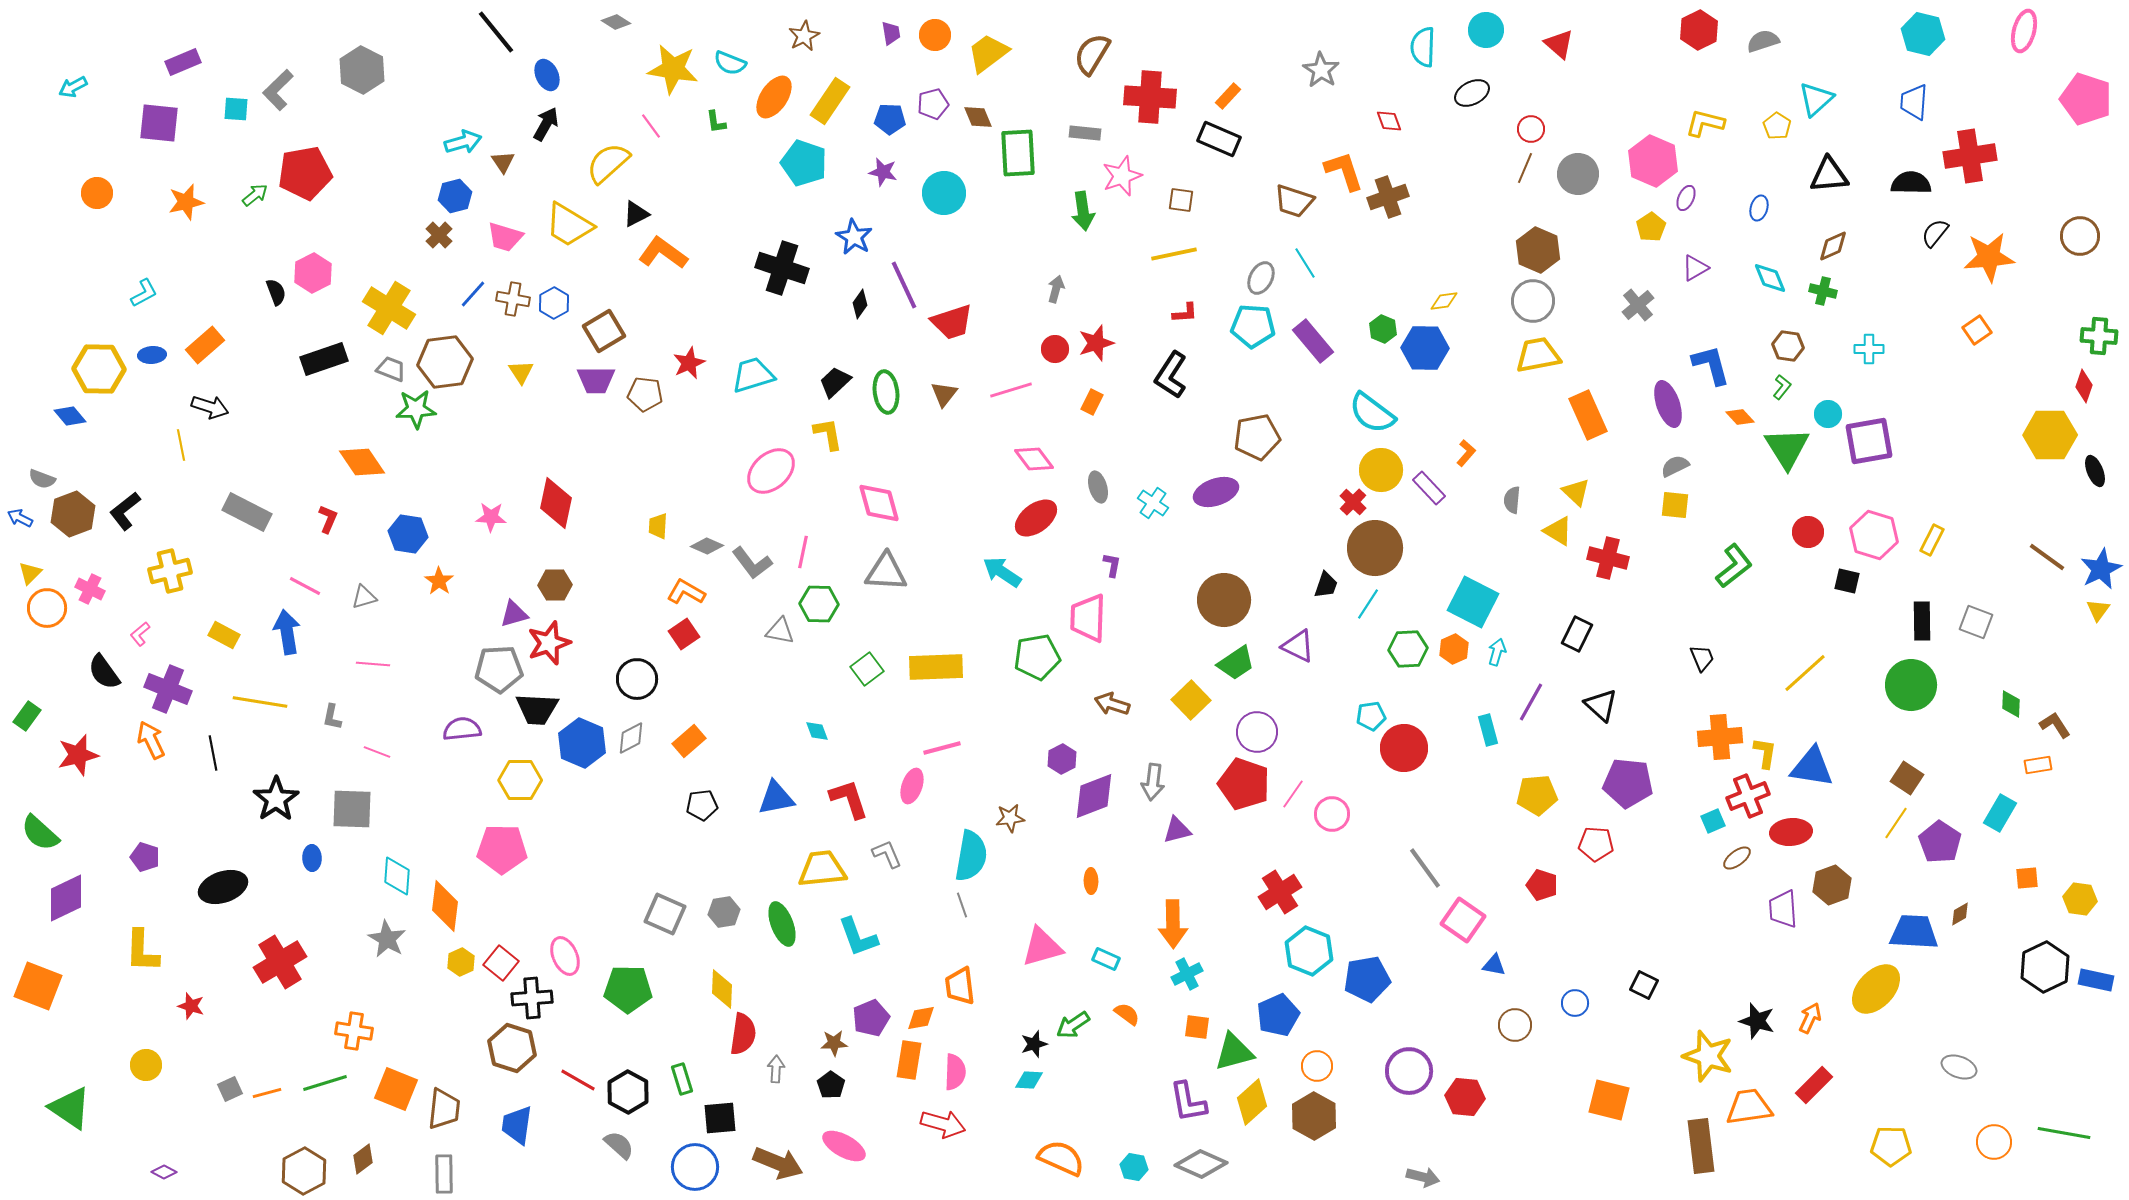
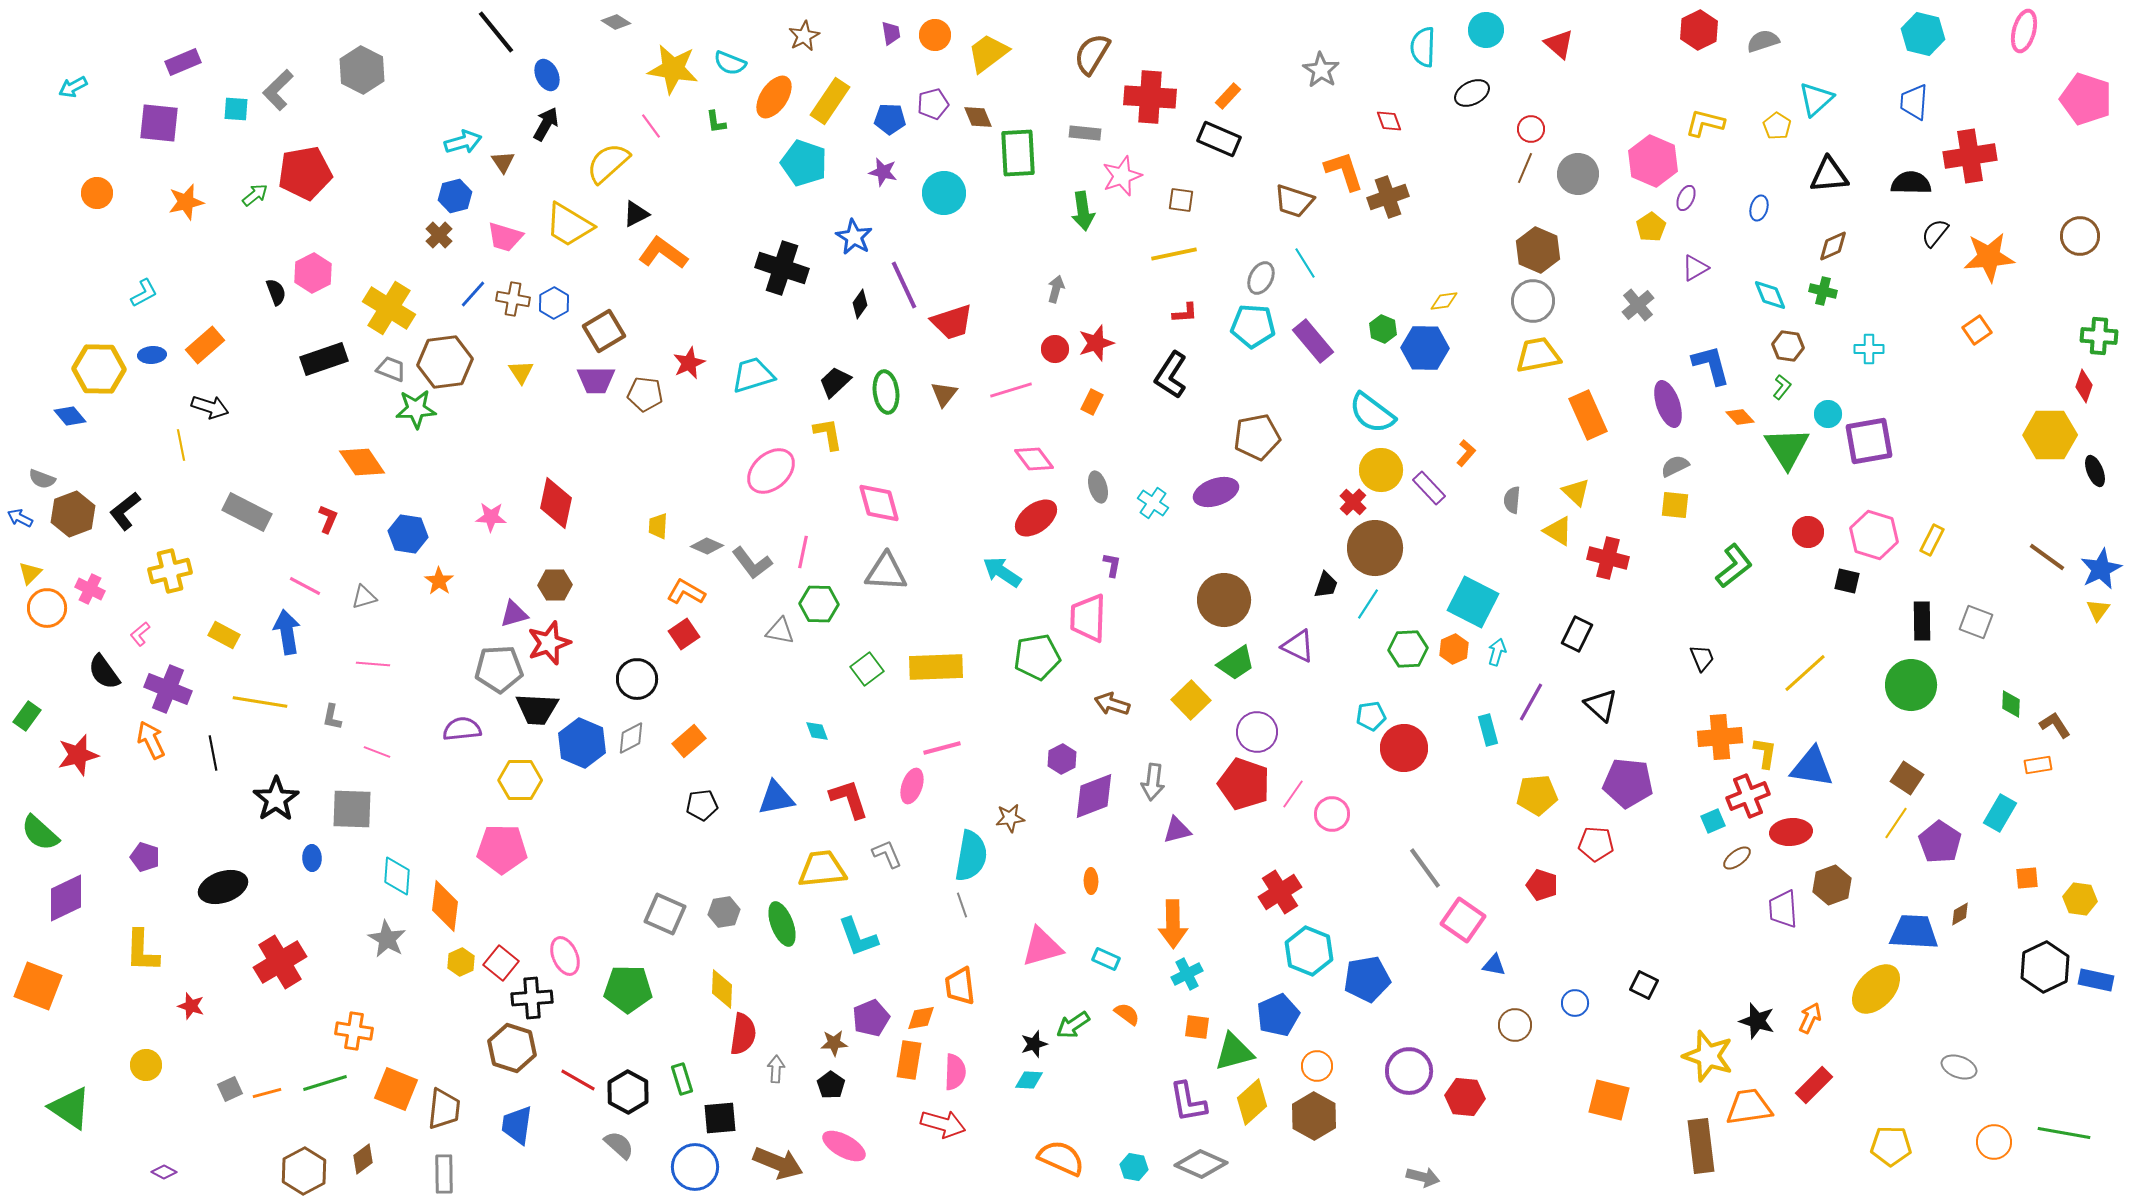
cyan diamond at (1770, 278): moved 17 px down
